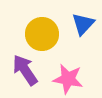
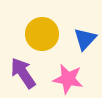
blue triangle: moved 2 px right, 15 px down
purple arrow: moved 2 px left, 3 px down
